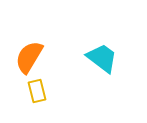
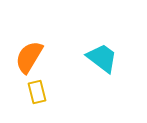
yellow rectangle: moved 1 px down
